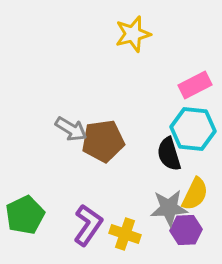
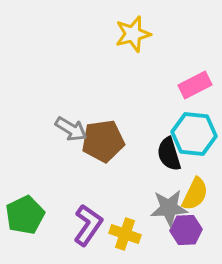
cyan hexagon: moved 1 px right, 5 px down
